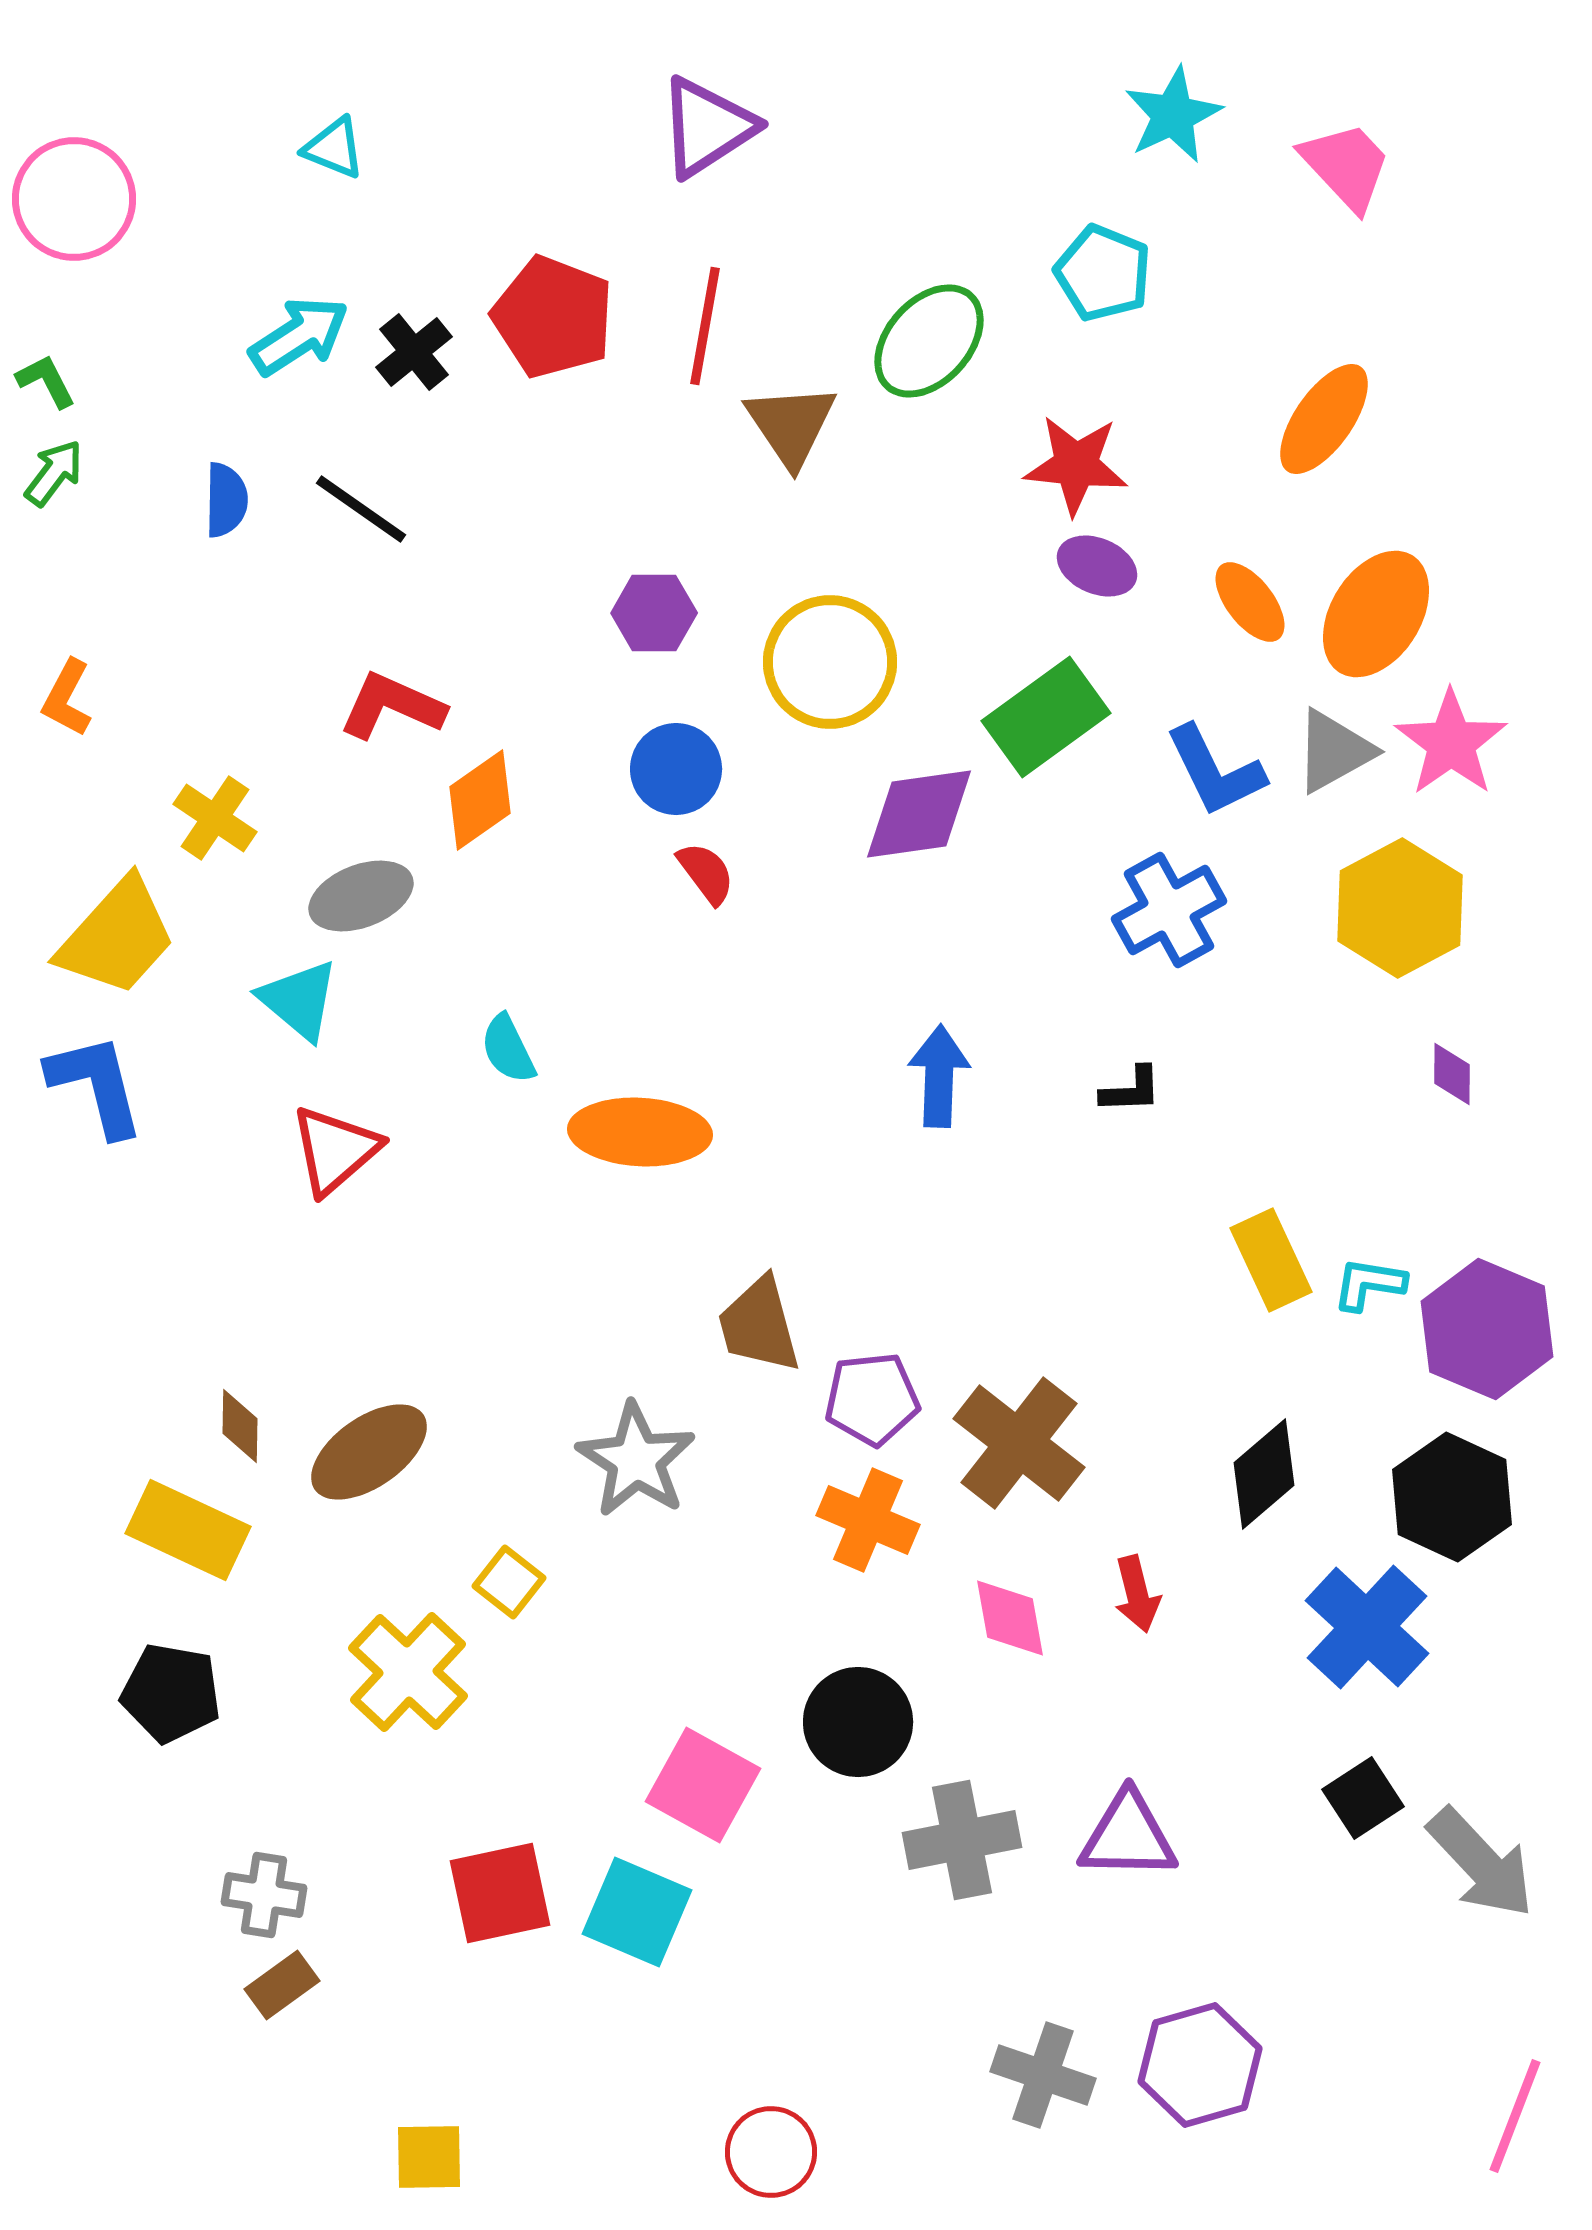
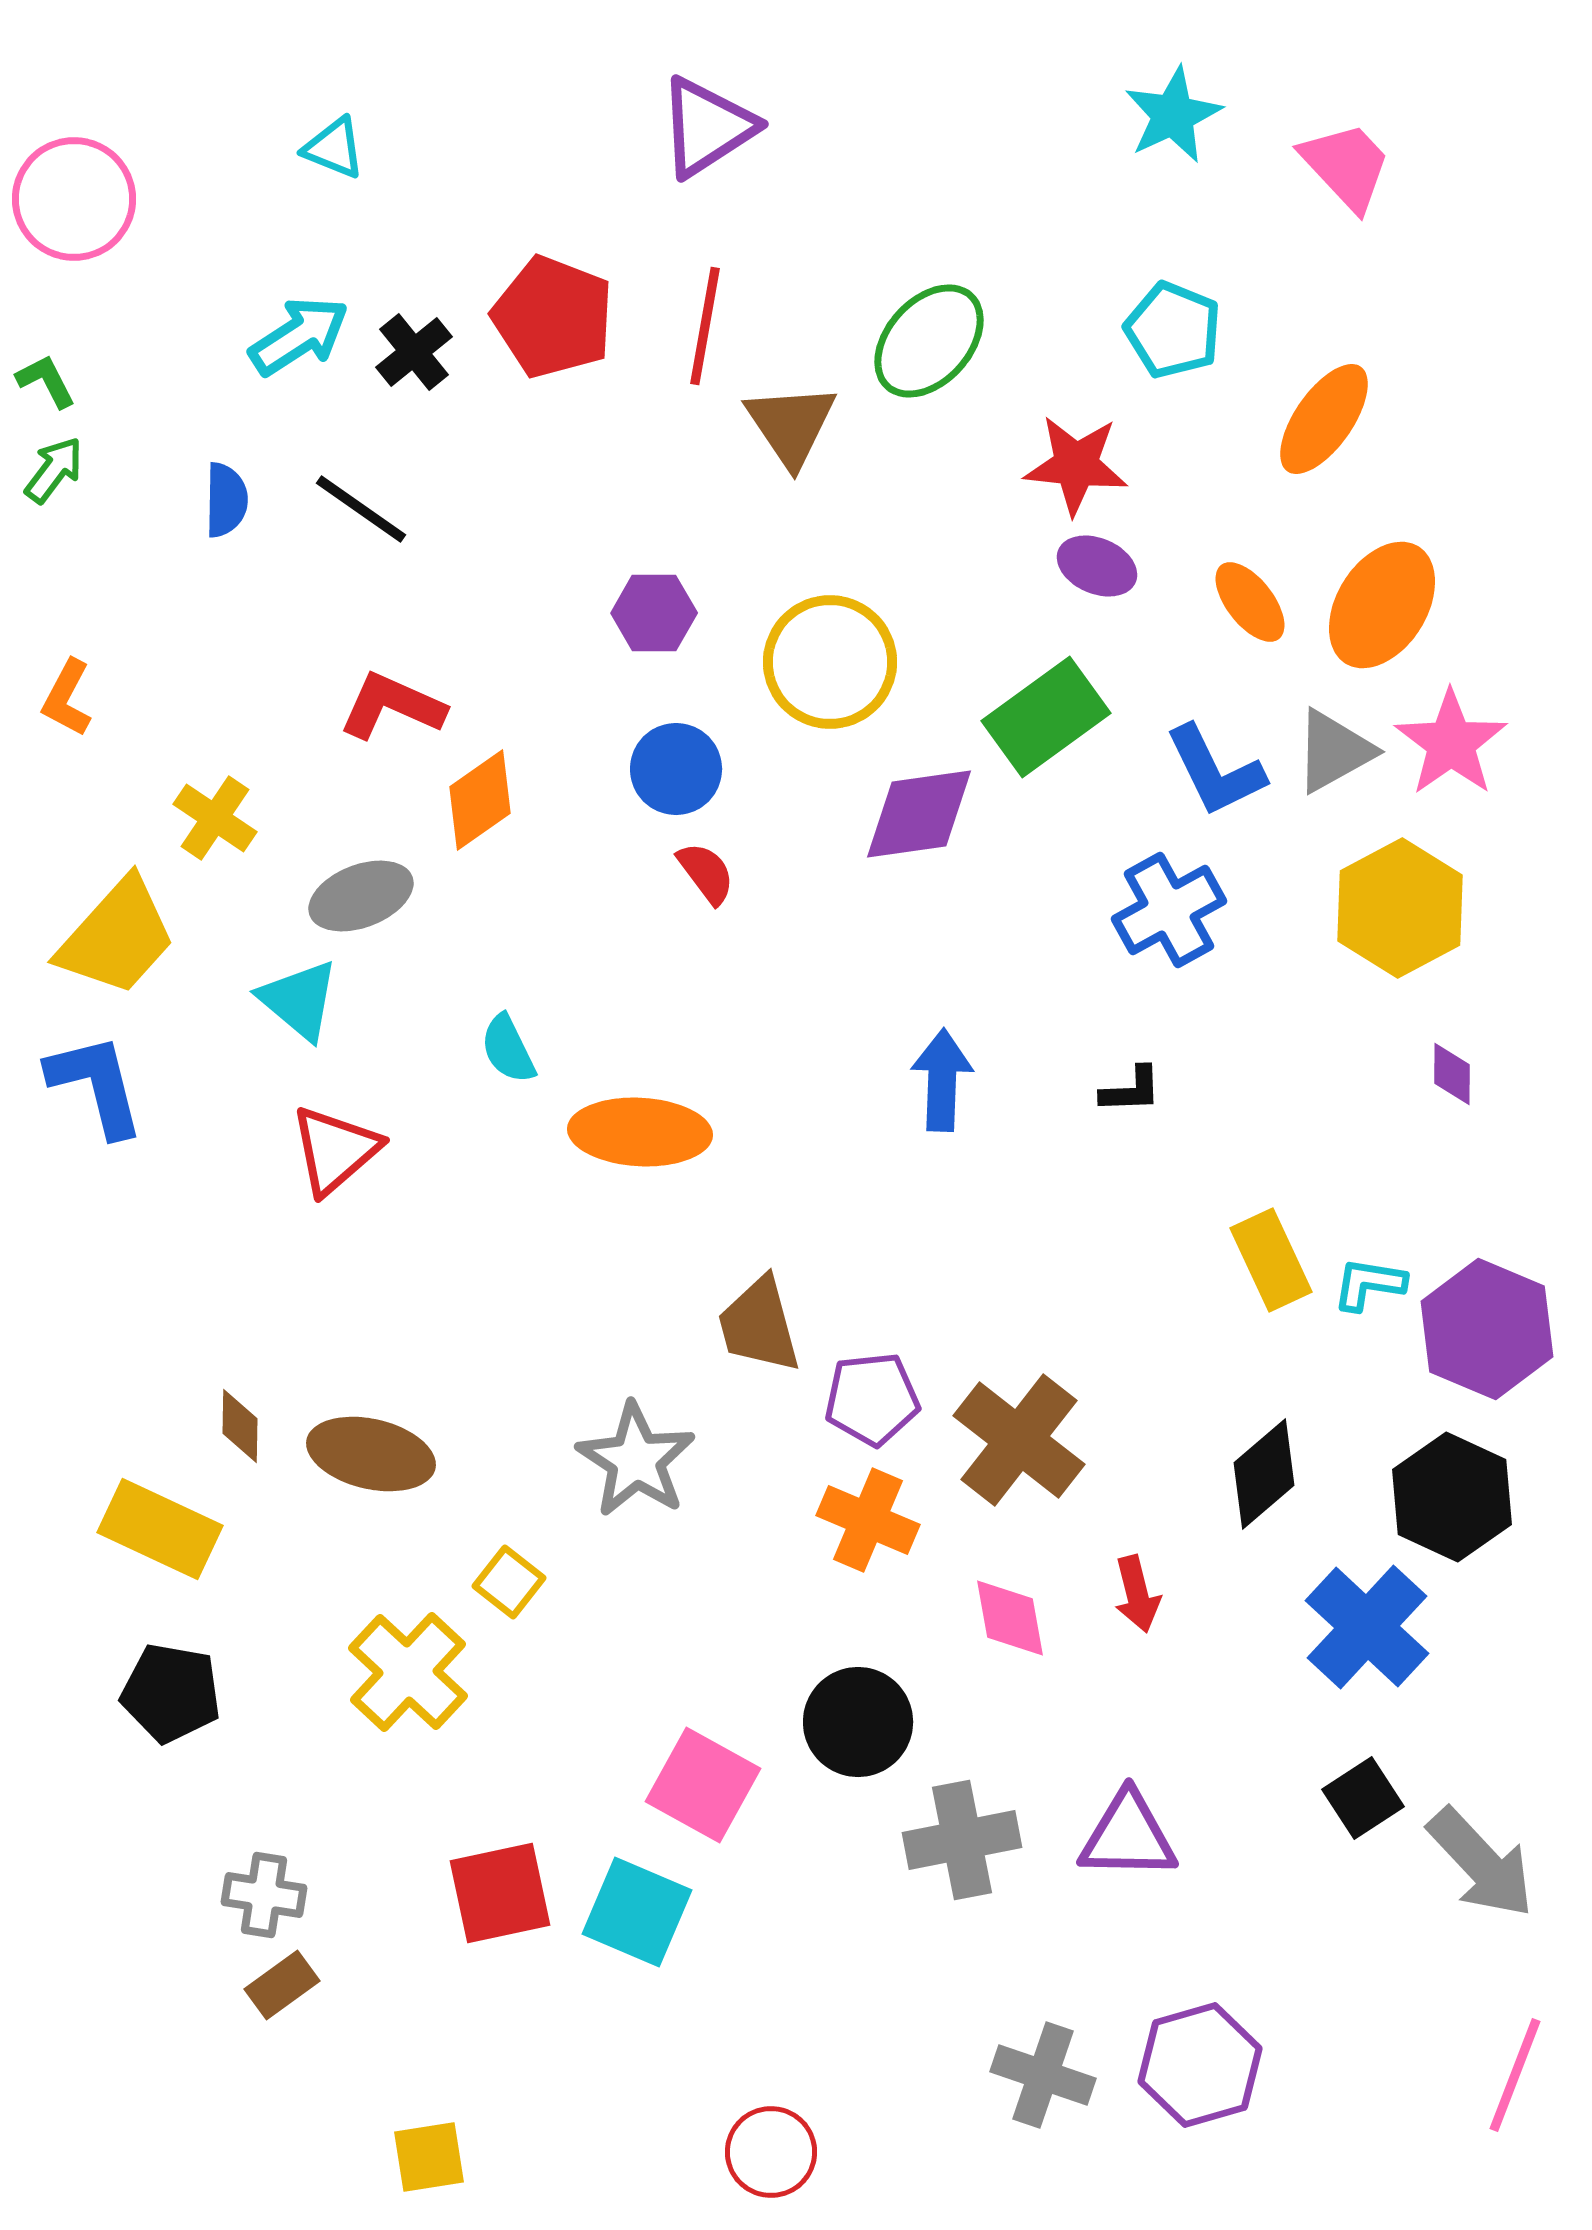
cyan pentagon at (1103, 273): moved 70 px right, 57 px down
green arrow at (54, 473): moved 3 px up
orange ellipse at (1376, 614): moved 6 px right, 9 px up
blue arrow at (939, 1076): moved 3 px right, 4 px down
brown cross at (1019, 1443): moved 3 px up
brown ellipse at (369, 1452): moved 2 px right, 2 px down; rotated 48 degrees clockwise
yellow rectangle at (188, 1530): moved 28 px left, 1 px up
pink line at (1515, 2116): moved 41 px up
yellow square at (429, 2157): rotated 8 degrees counterclockwise
